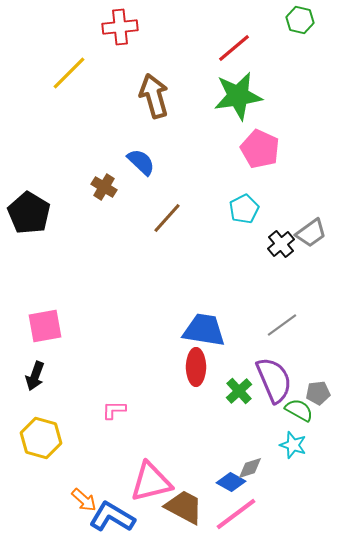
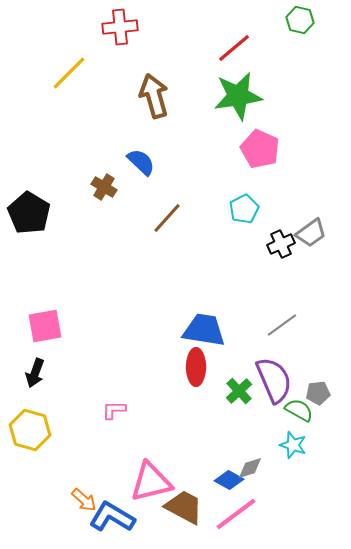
black cross: rotated 16 degrees clockwise
black arrow: moved 3 px up
yellow hexagon: moved 11 px left, 8 px up
blue diamond: moved 2 px left, 2 px up
